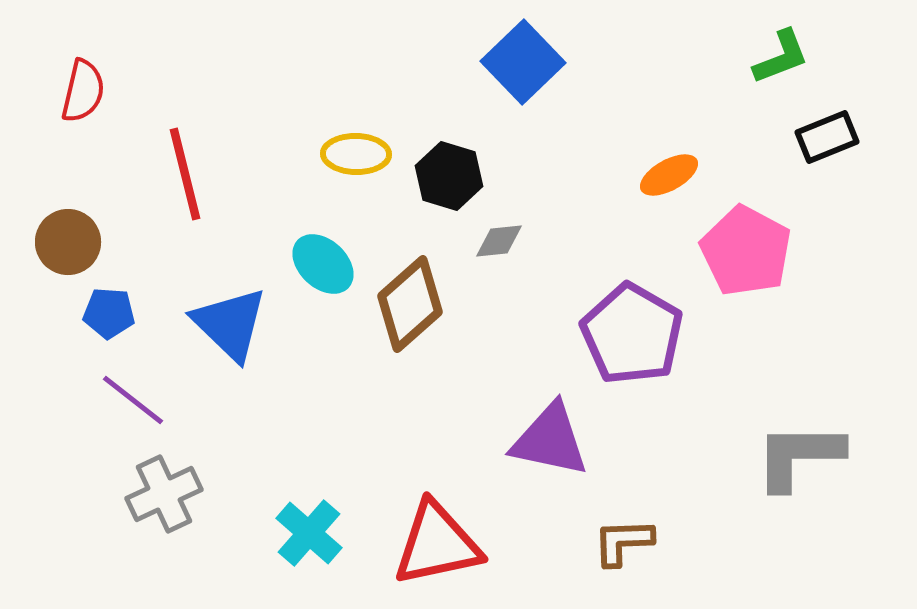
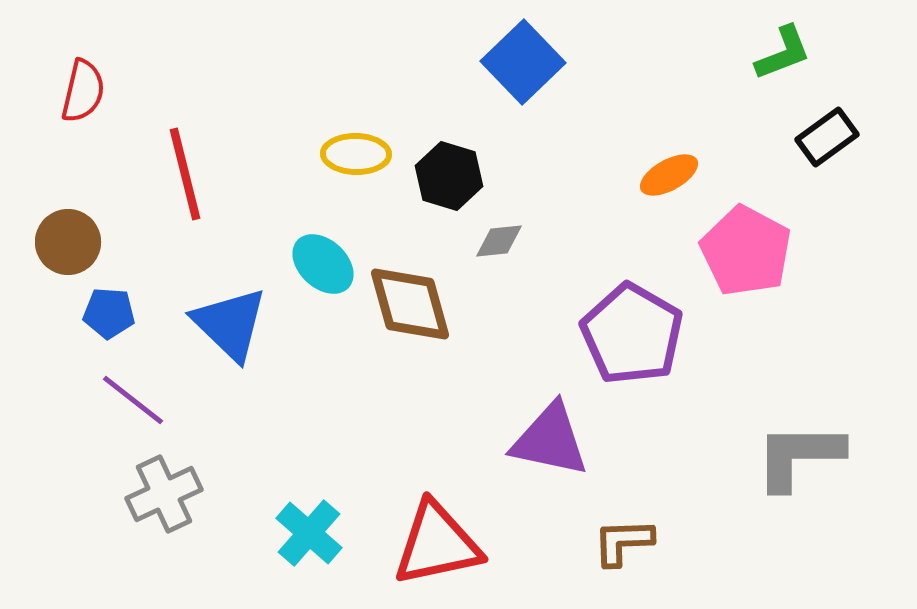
green L-shape: moved 2 px right, 4 px up
black rectangle: rotated 14 degrees counterclockwise
brown diamond: rotated 64 degrees counterclockwise
